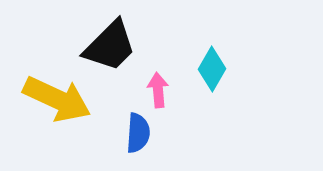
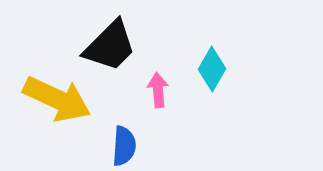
blue semicircle: moved 14 px left, 13 px down
